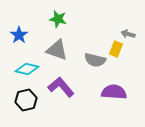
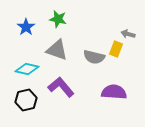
blue star: moved 7 px right, 8 px up
gray semicircle: moved 1 px left, 3 px up
